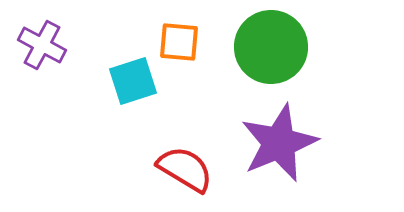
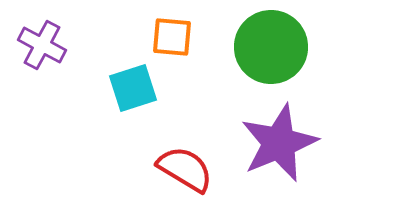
orange square: moved 7 px left, 5 px up
cyan square: moved 7 px down
